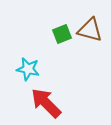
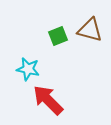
green square: moved 4 px left, 2 px down
red arrow: moved 2 px right, 3 px up
